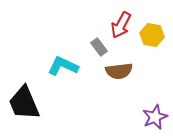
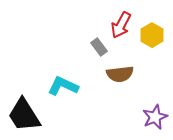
yellow hexagon: rotated 20 degrees clockwise
cyan L-shape: moved 20 px down
brown semicircle: moved 1 px right, 3 px down
black trapezoid: moved 12 px down; rotated 9 degrees counterclockwise
